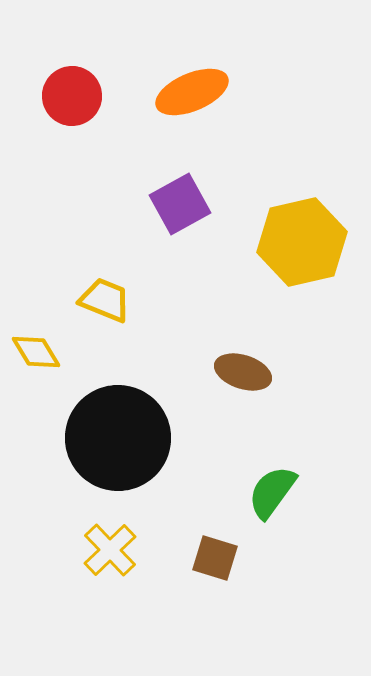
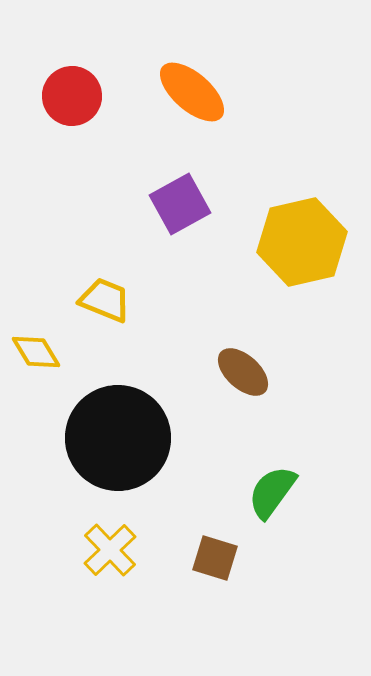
orange ellipse: rotated 64 degrees clockwise
brown ellipse: rotated 24 degrees clockwise
